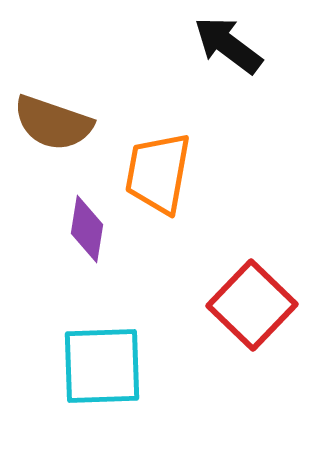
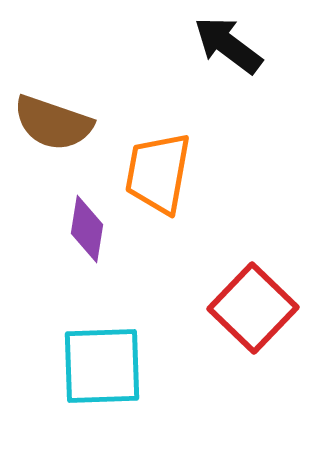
red square: moved 1 px right, 3 px down
